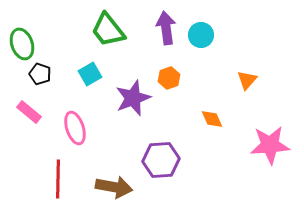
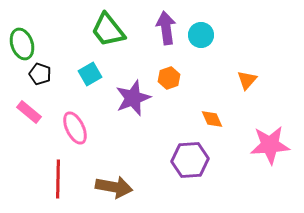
pink ellipse: rotated 8 degrees counterclockwise
purple hexagon: moved 29 px right
